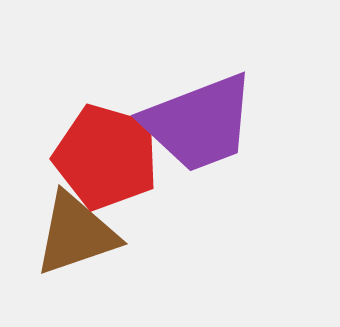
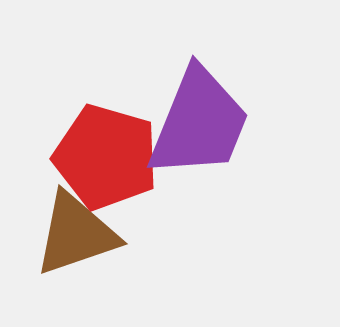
purple trapezoid: rotated 47 degrees counterclockwise
